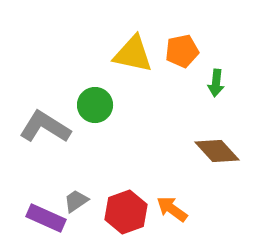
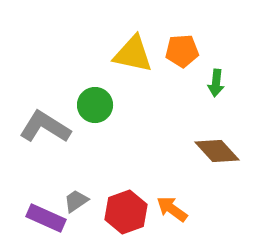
orange pentagon: rotated 8 degrees clockwise
